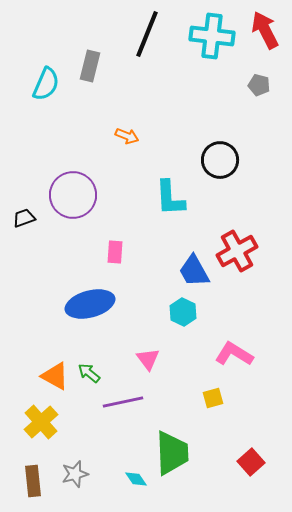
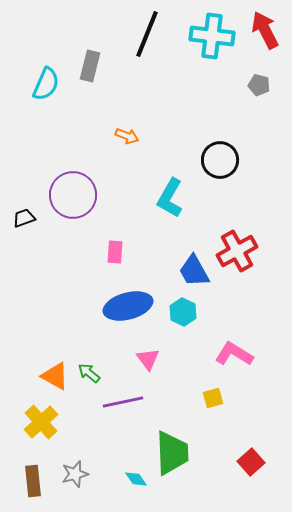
cyan L-shape: rotated 33 degrees clockwise
blue ellipse: moved 38 px right, 2 px down
